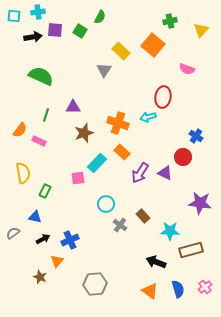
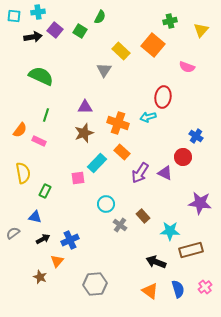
purple square at (55, 30): rotated 35 degrees clockwise
pink semicircle at (187, 69): moved 2 px up
purple triangle at (73, 107): moved 12 px right
